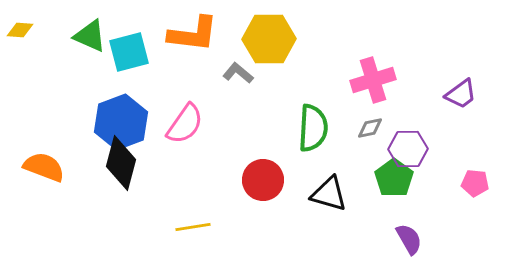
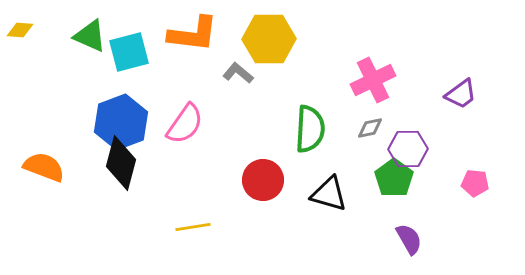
pink cross: rotated 9 degrees counterclockwise
green semicircle: moved 3 px left, 1 px down
